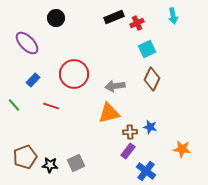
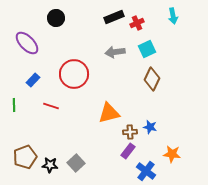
gray arrow: moved 34 px up
green line: rotated 40 degrees clockwise
orange star: moved 10 px left, 5 px down
gray square: rotated 18 degrees counterclockwise
